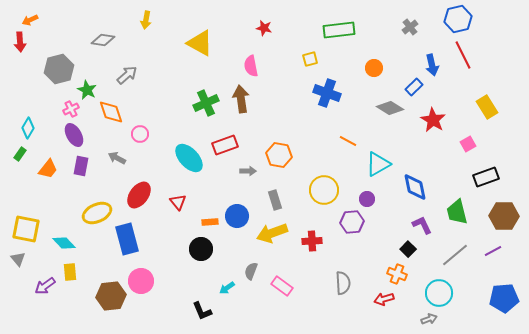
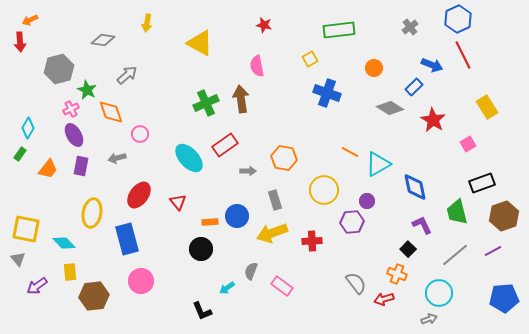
blue hexagon at (458, 19): rotated 12 degrees counterclockwise
yellow arrow at (146, 20): moved 1 px right, 3 px down
red star at (264, 28): moved 3 px up
yellow square at (310, 59): rotated 14 degrees counterclockwise
blue arrow at (432, 65): rotated 55 degrees counterclockwise
pink semicircle at (251, 66): moved 6 px right
orange line at (348, 141): moved 2 px right, 11 px down
red rectangle at (225, 145): rotated 15 degrees counterclockwise
orange hexagon at (279, 155): moved 5 px right, 3 px down
gray arrow at (117, 158): rotated 42 degrees counterclockwise
black rectangle at (486, 177): moved 4 px left, 6 px down
purple circle at (367, 199): moved 2 px down
yellow ellipse at (97, 213): moved 5 px left; rotated 56 degrees counterclockwise
brown hexagon at (504, 216): rotated 20 degrees counterclockwise
gray semicircle at (343, 283): moved 13 px right; rotated 35 degrees counterclockwise
purple arrow at (45, 286): moved 8 px left
brown hexagon at (111, 296): moved 17 px left
